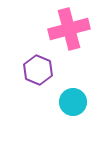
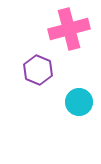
cyan circle: moved 6 px right
